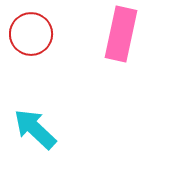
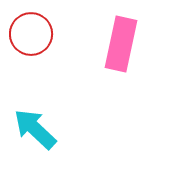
pink rectangle: moved 10 px down
